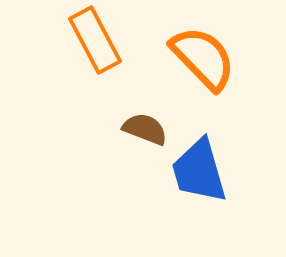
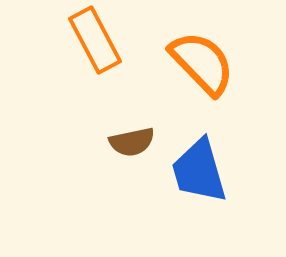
orange semicircle: moved 1 px left, 5 px down
brown semicircle: moved 13 px left, 13 px down; rotated 147 degrees clockwise
